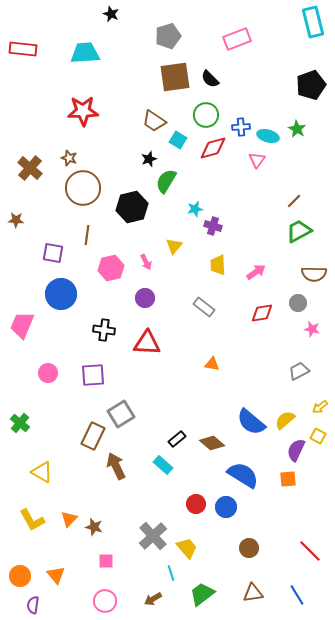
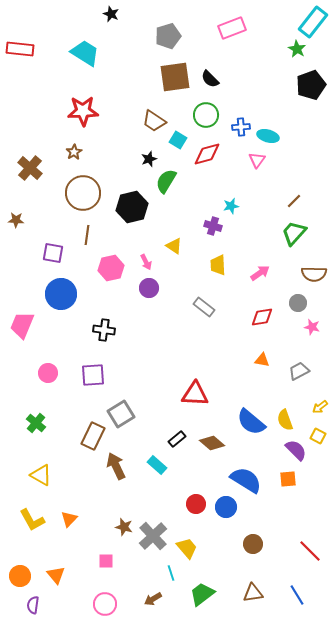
cyan rectangle at (313, 22): rotated 52 degrees clockwise
pink rectangle at (237, 39): moved 5 px left, 11 px up
red rectangle at (23, 49): moved 3 px left
cyan trapezoid at (85, 53): rotated 36 degrees clockwise
green star at (297, 129): moved 80 px up
red diamond at (213, 148): moved 6 px left, 6 px down
brown star at (69, 158): moved 5 px right, 6 px up; rotated 21 degrees clockwise
brown circle at (83, 188): moved 5 px down
cyan star at (195, 209): moved 36 px right, 3 px up
green trapezoid at (299, 231): moved 5 px left, 2 px down; rotated 20 degrees counterclockwise
yellow triangle at (174, 246): rotated 36 degrees counterclockwise
pink arrow at (256, 272): moved 4 px right, 1 px down
purple circle at (145, 298): moved 4 px right, 10 px up
red diamond at (262, 313): moved 4 px down
pink star at (312, 329): moved 2 px up
red triangle at (147, 343): moved 48 px right, 51 px down
orange triangle at (212, 364): moved 50 px right, 4 px up
yellow semicircle at (285, 420): rotated 70 degrees counterclockwise
green cross at (20, 423): moved 16 px right
purple semicircle at (296, 450): rotated 110 degrees clockwise
cyan rectangle at (163, 465): moved 6 px left
yellow triangle at (42, 472): moved 1 px left, 3 px down
blue semicircle at (243, 475): moved 3 px right, 5 px down
brown star at (94, 527): moved 30 px right
brown circle at (249, 548): moved 4 px right, 4 px up
pink circle at (105, 601): moved 3 px down
